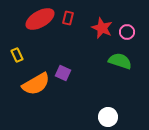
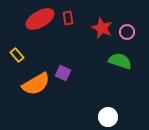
red rectangle: rotated 24 degrees counterclockwise
yellow rectangle: rotated 16 degrees counterclockwise
